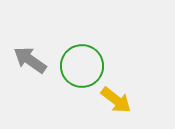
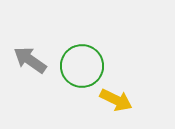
yellow arrow: rotated 12 degrees counterclockwise
